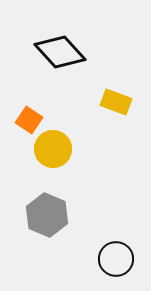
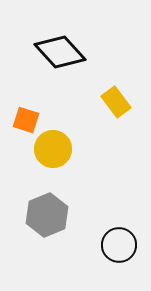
yellow rectangle: rotated 32 degrees clockwise
orange square: moved 3 px left; rotated 16 degrees counterclockwise
gray hexagon: rotated 15 degrees clockwise
black circle: moved 3 px right, 14 px up
